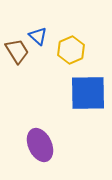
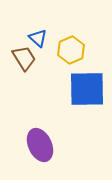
blue triangle: moved 2 px down
brown trapezoid: moved 7 px right, 7 px down
blue square: moved 1 px left, 4 px up
